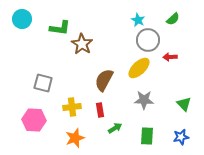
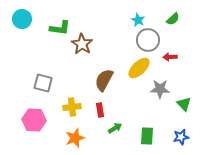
gray star: moved 16 px right, 11 px up
